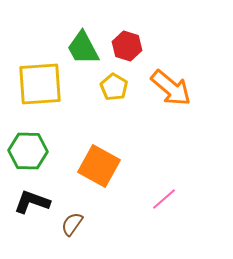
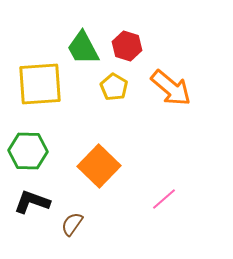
orange square: rotated 15 degrees clockwise
